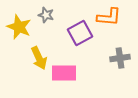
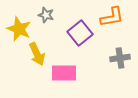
orange L-shape: moved 3 px right; rotated 15 degrees counterclockwise
yellow star: moved 2 px down
purple square: rotated 10 degrees counterclockwise
yellow arrow: moved 2 px left, 4 px up
